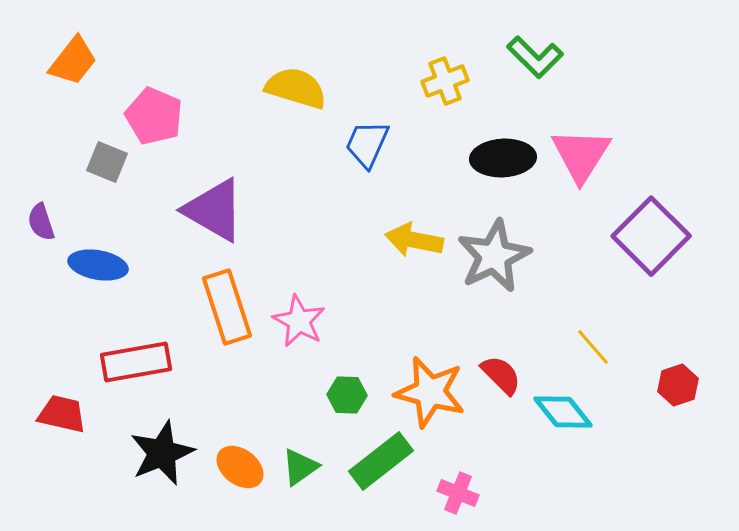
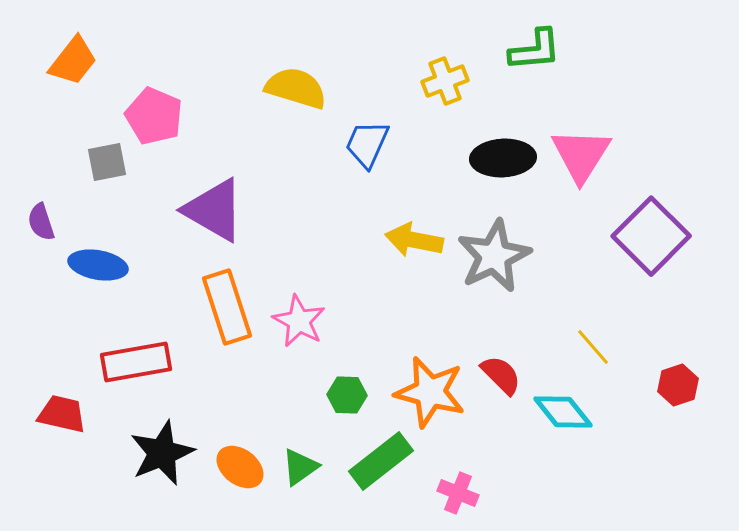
green L-shape: moved 7 px up; rotated 50 degrees counterclockwise
gray square: rotated 33 degrees counterclockwise
